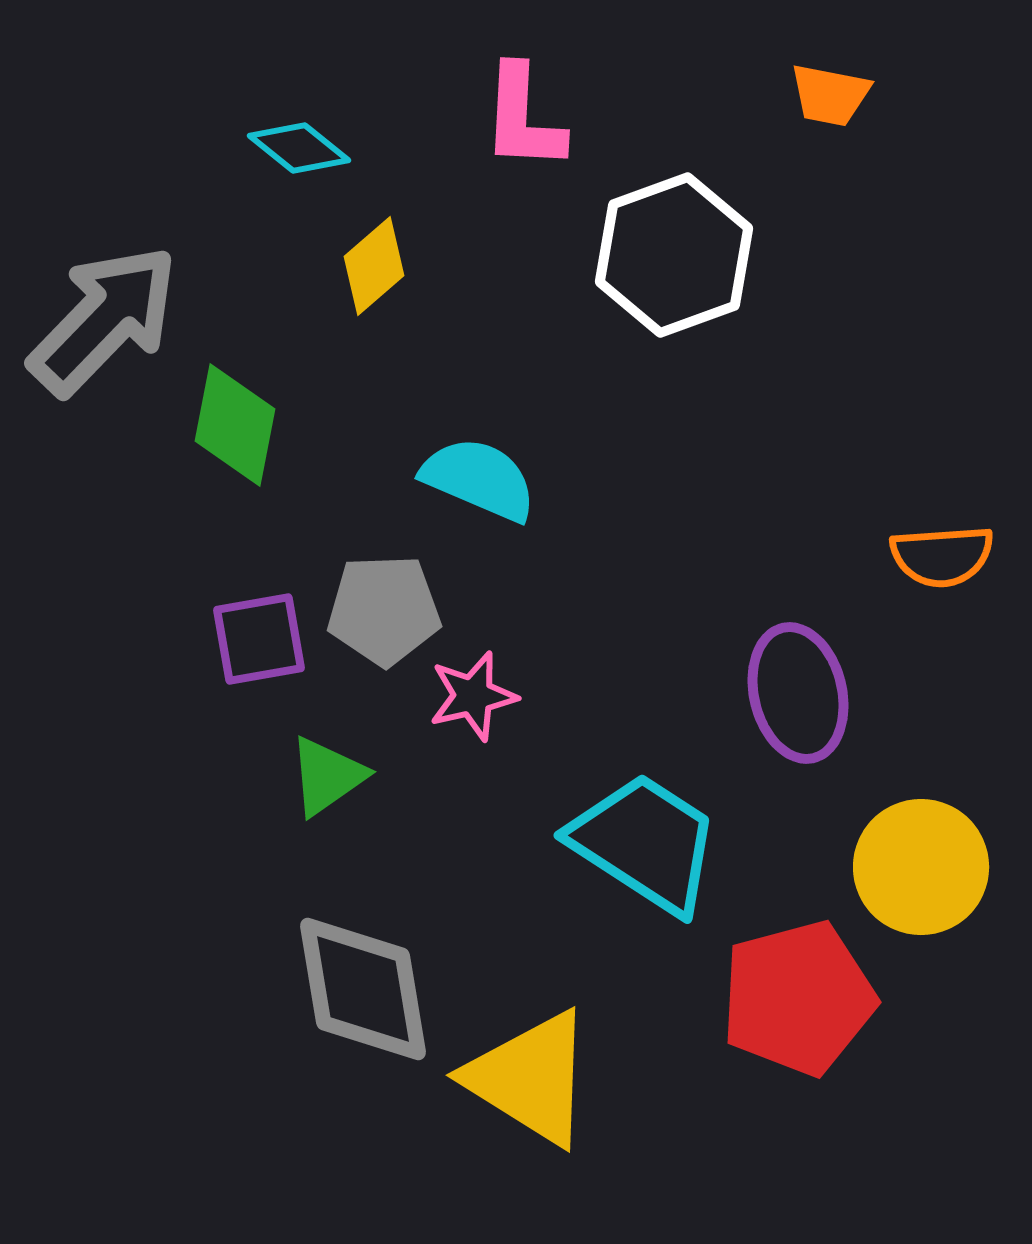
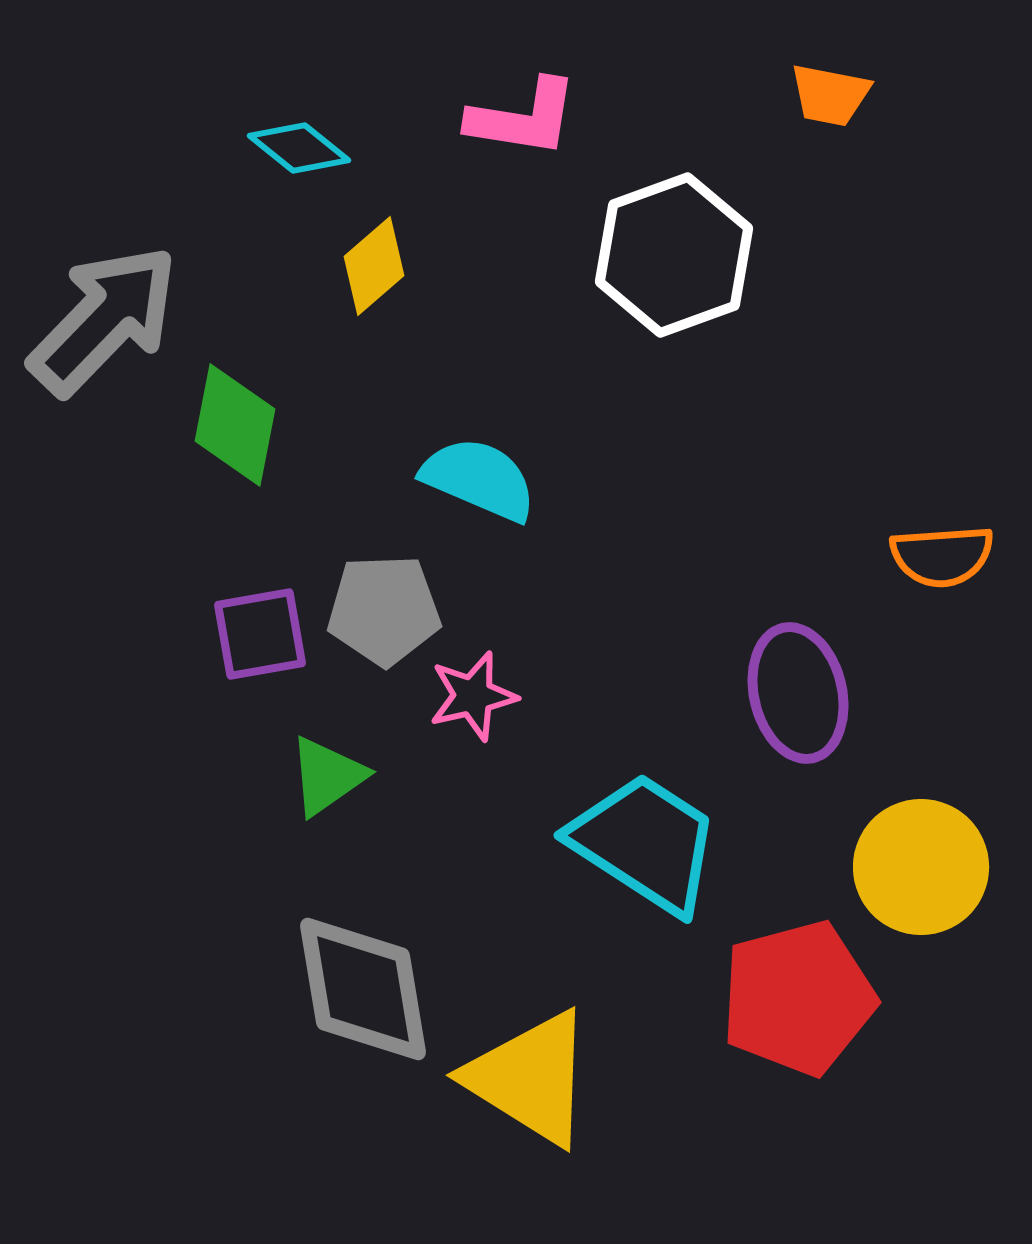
pink L-shape: rotated 84 degrees counterclockwise
purple square: moved 1 px right, 5 px up
